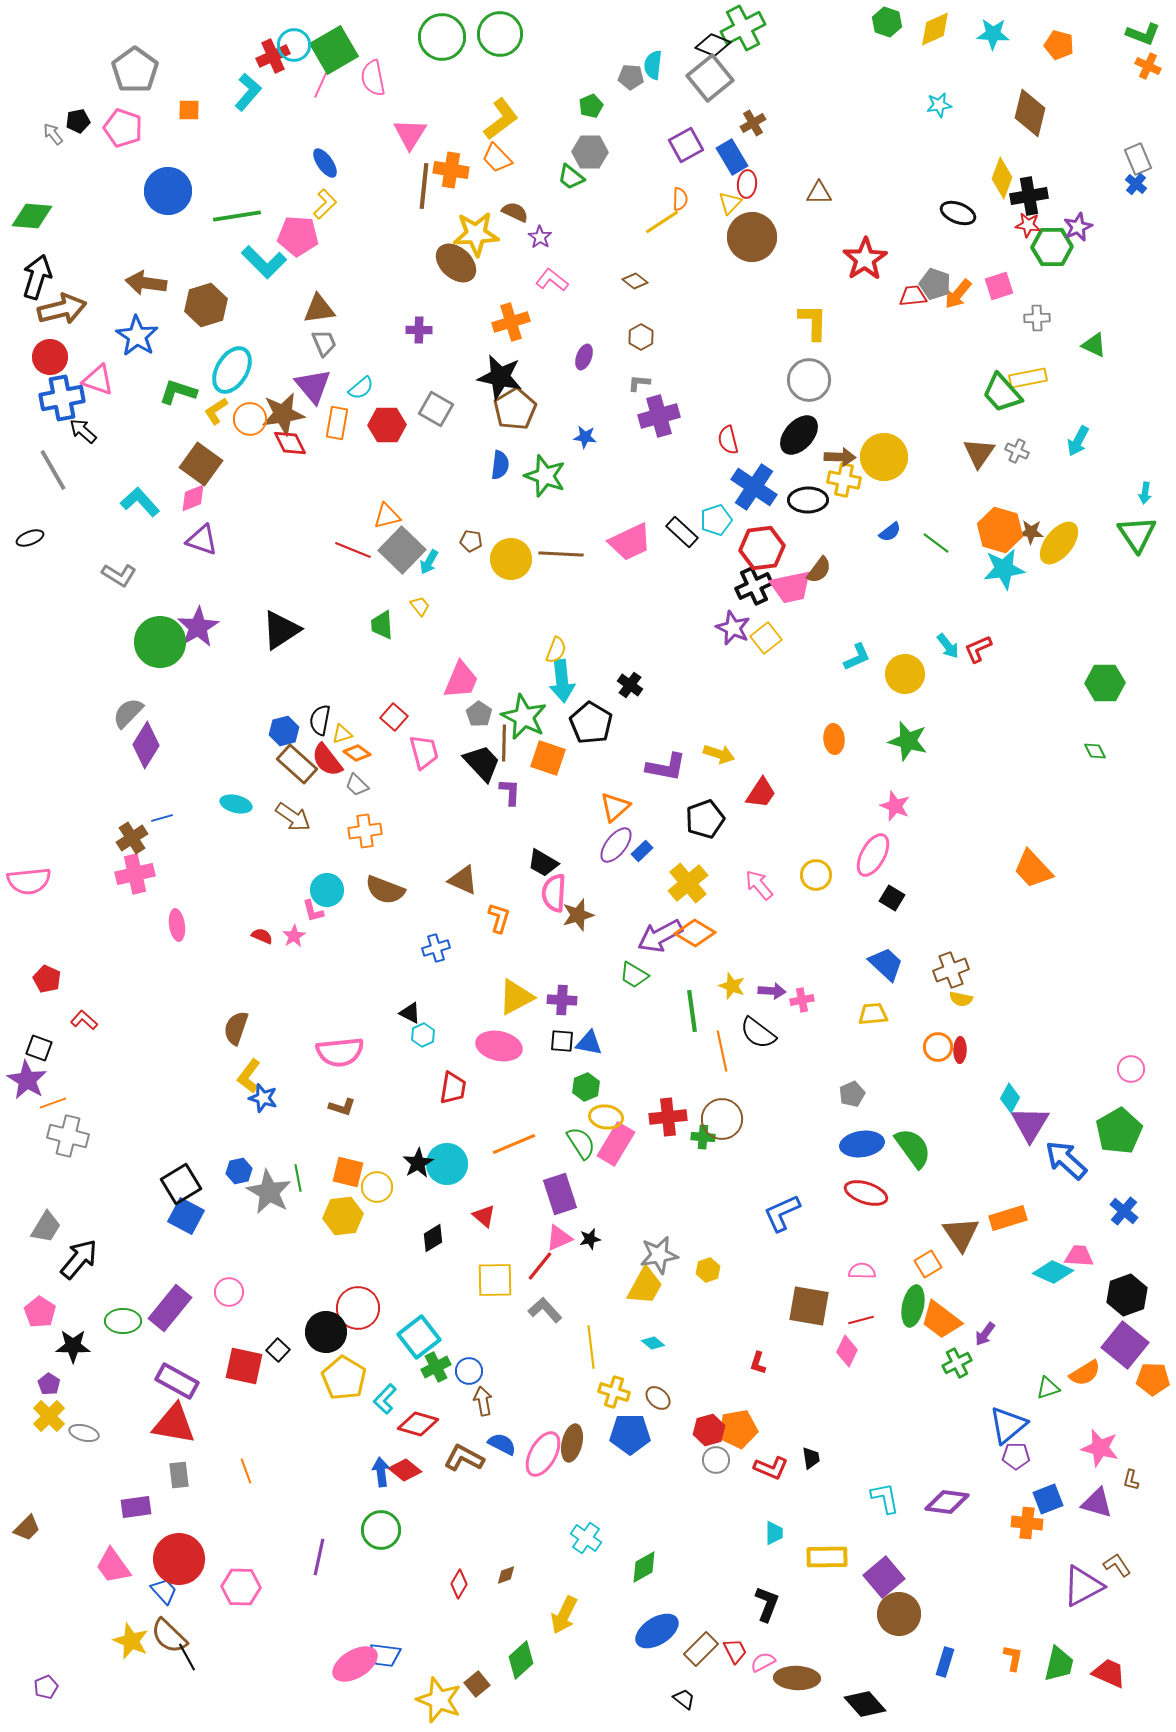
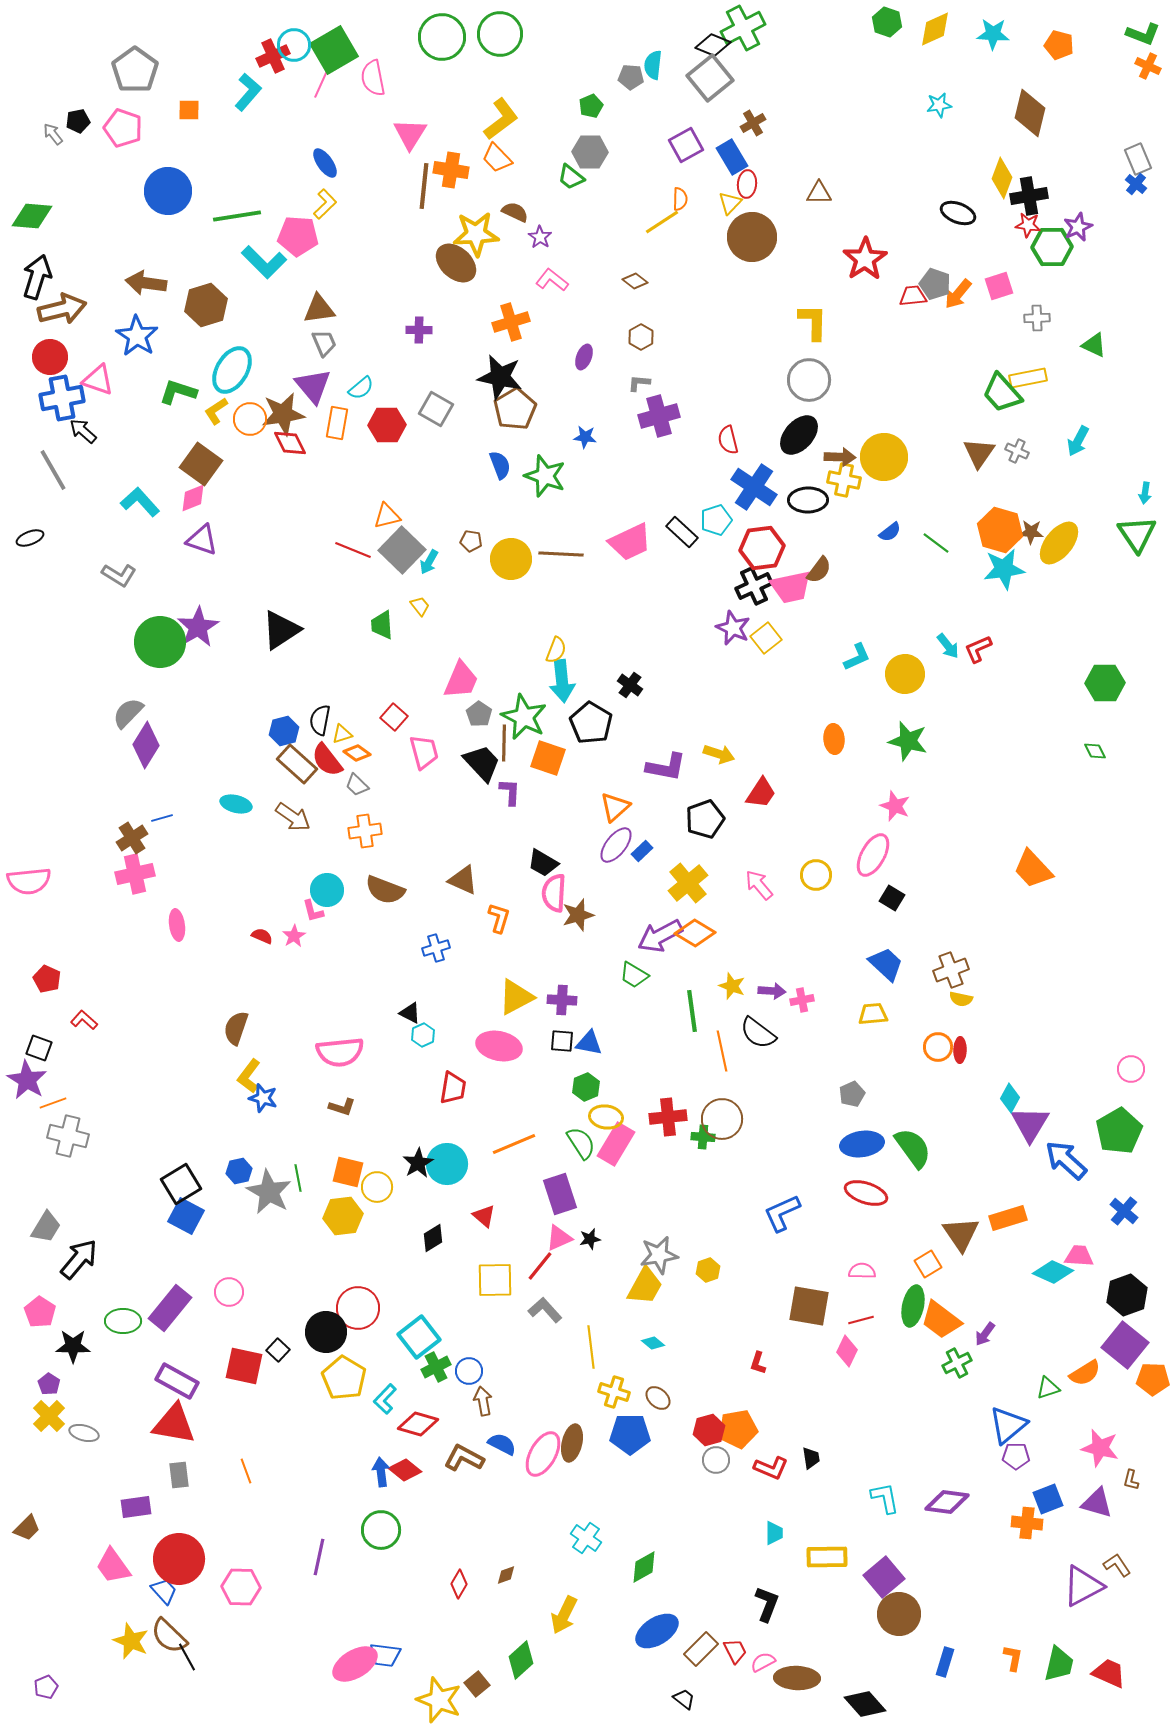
blue semicircle at (500, 465): rotated 28 degrees counterclockwise
